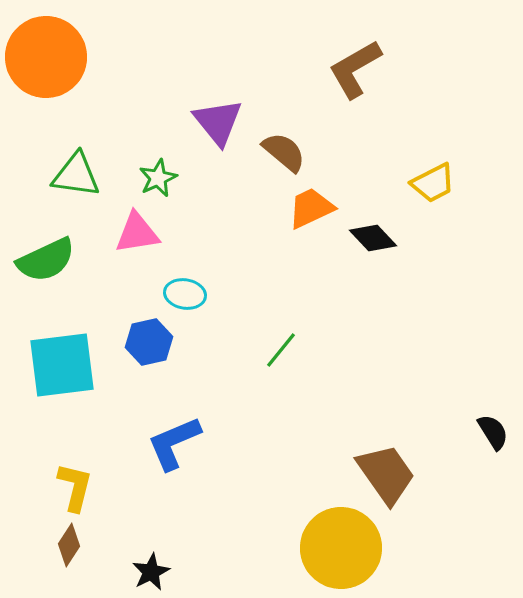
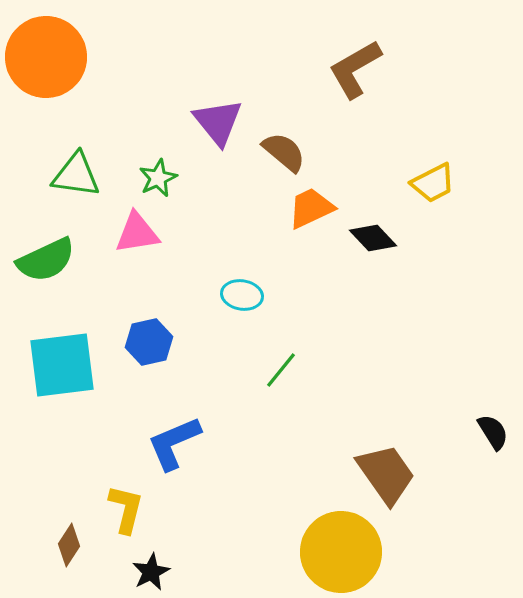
cyan ellipse: moved 57 px right, 1 px down
green line: moved 20 px down
yellow L-shape: moved 51 px right, 22 px down
yellow circle: moved 4 px down
